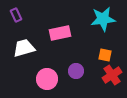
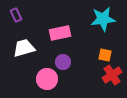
purple circle: moved 13 px left, 9 px up
